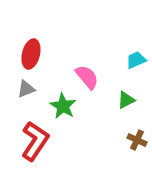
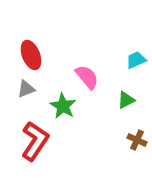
red ellipse: moved 1 px down; rotated 36 degrees counterclockwise
